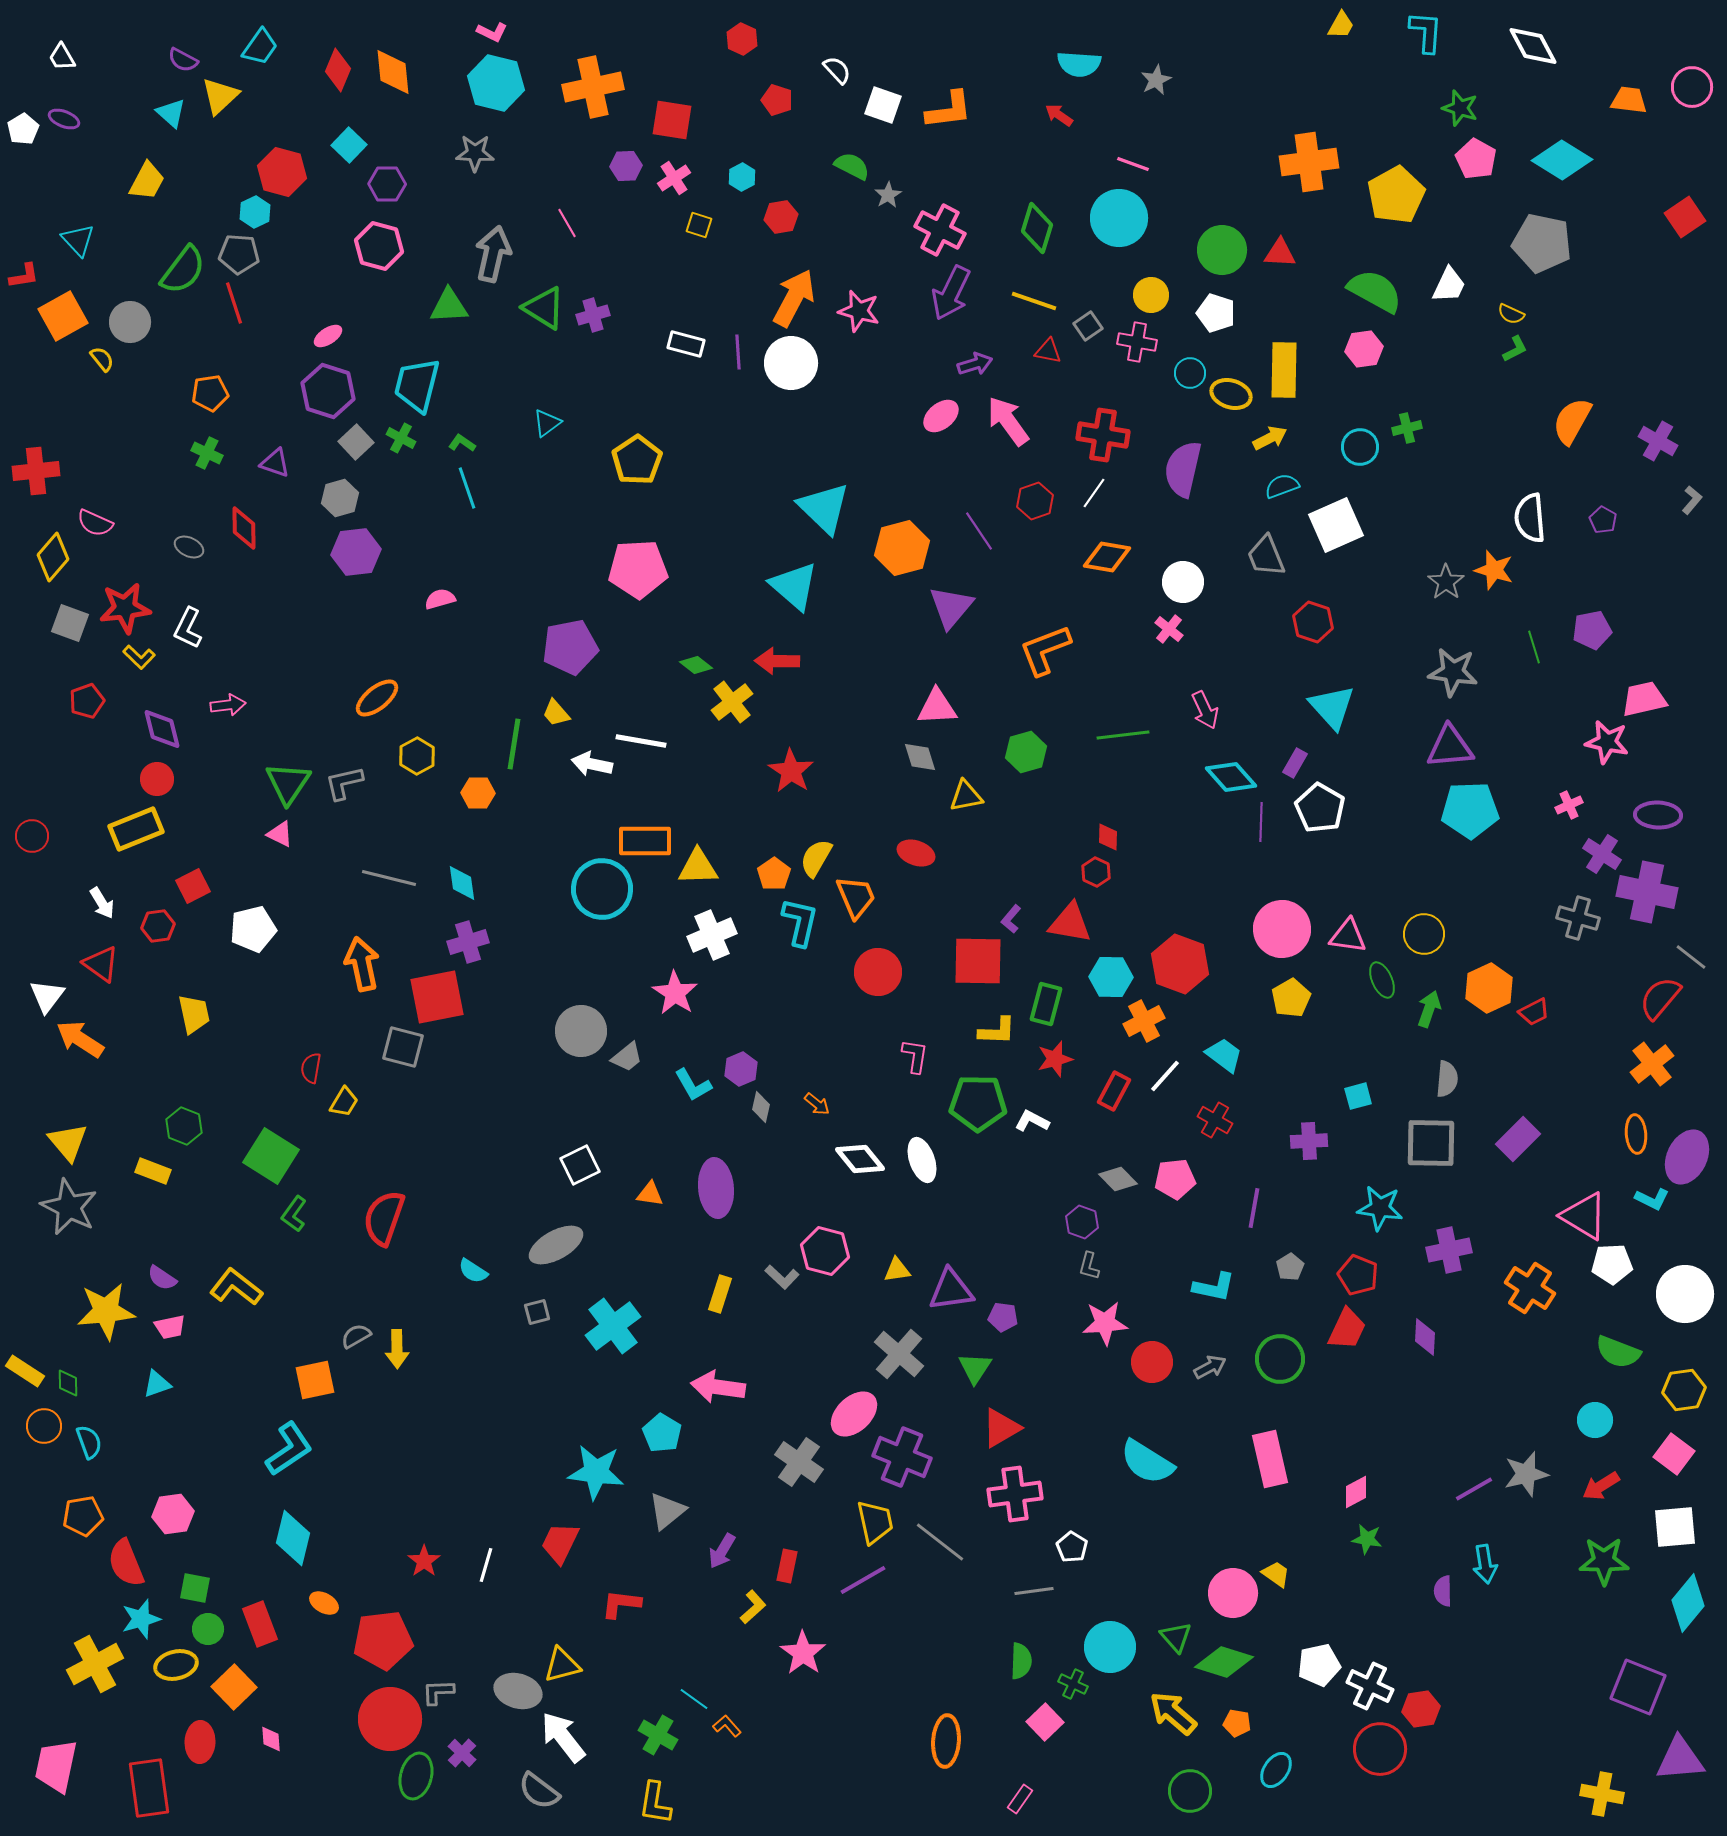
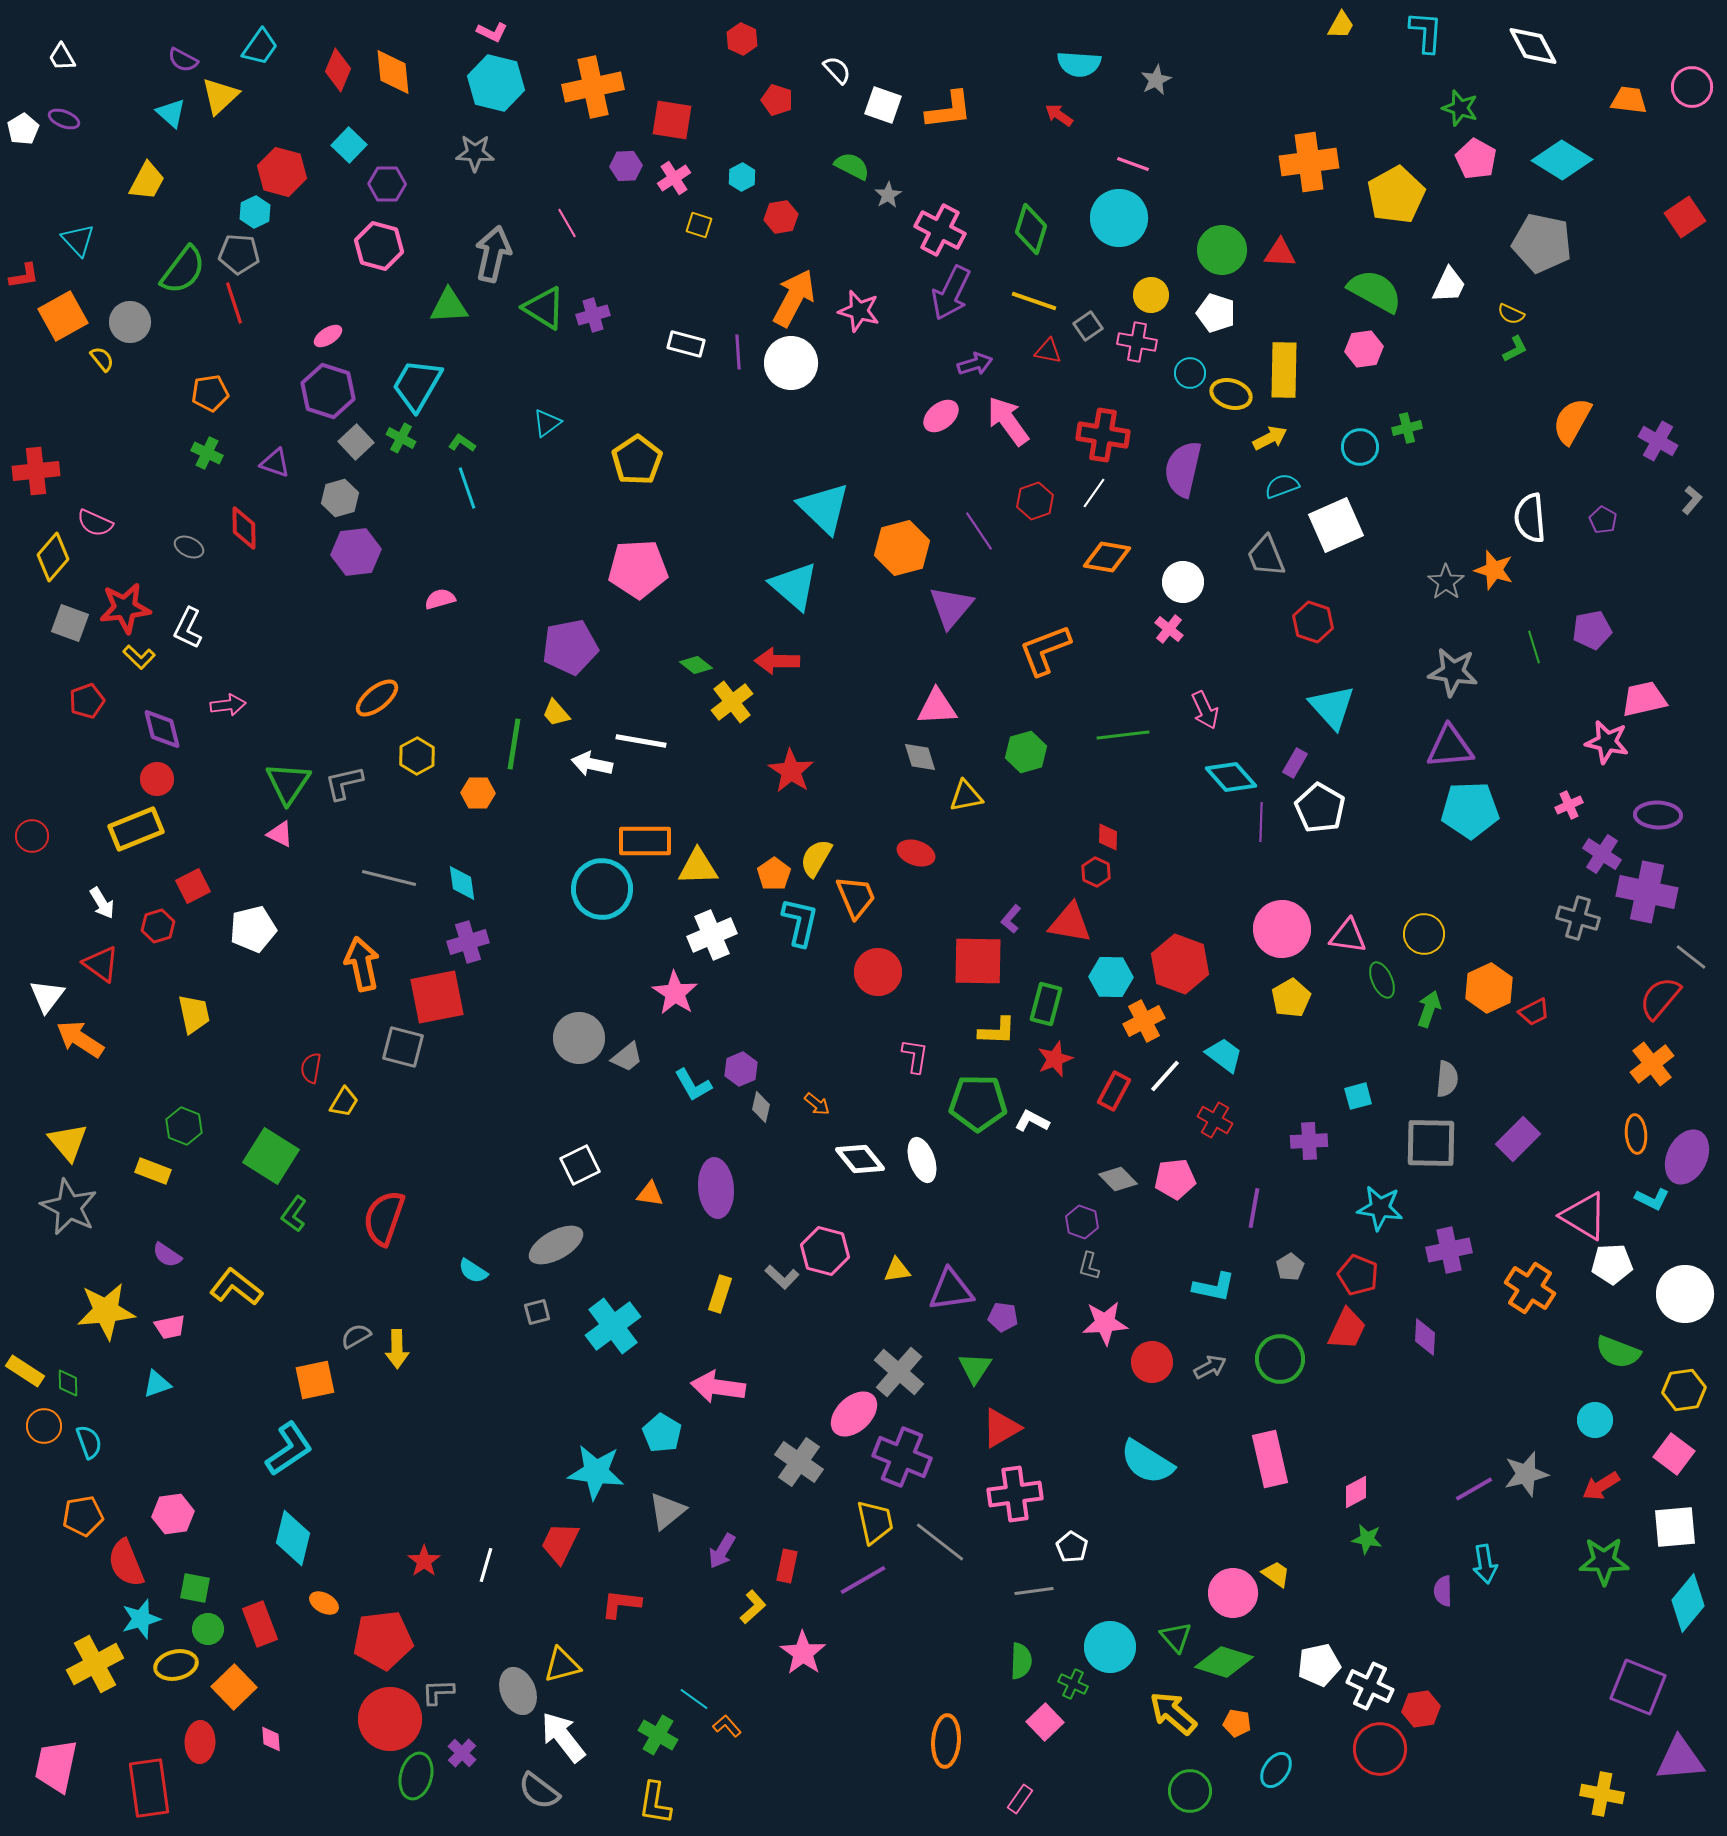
green diamond at (1037, 228): moved 6 px left, 1 px down
cyan trapezoid at (417, 385): rotated 16 degrees clockwise
red hexagon at (158, 926): rotated 8 degrees counterclockwise
gray circle at (581, 1031): moved 2 px left, 7 px down
red star at (1055, 1059): rotated 6 degrees counterclockwise
purple semicircle at (162, 1278): moved 5 px right, 23 px up
gray cross at (899, 1354): moved 18 px down
gray ellipse at (518, 1691): rotated 51 degrees clockwise
